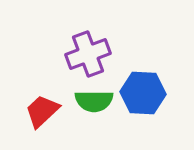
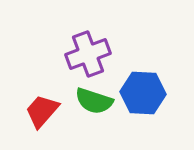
green semicircle: rotated 18 degrees clockwise
red trapezoid: rotated 6 degrees counterclockwise
